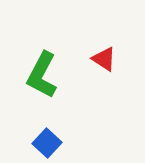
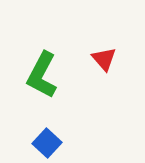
red triangle: rotated 16 degrees clockwise
